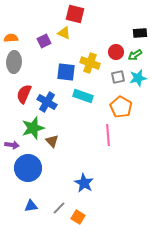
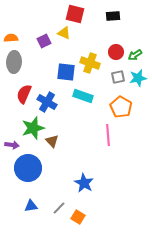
black rectangle: moved 27 px left, 17 px up
